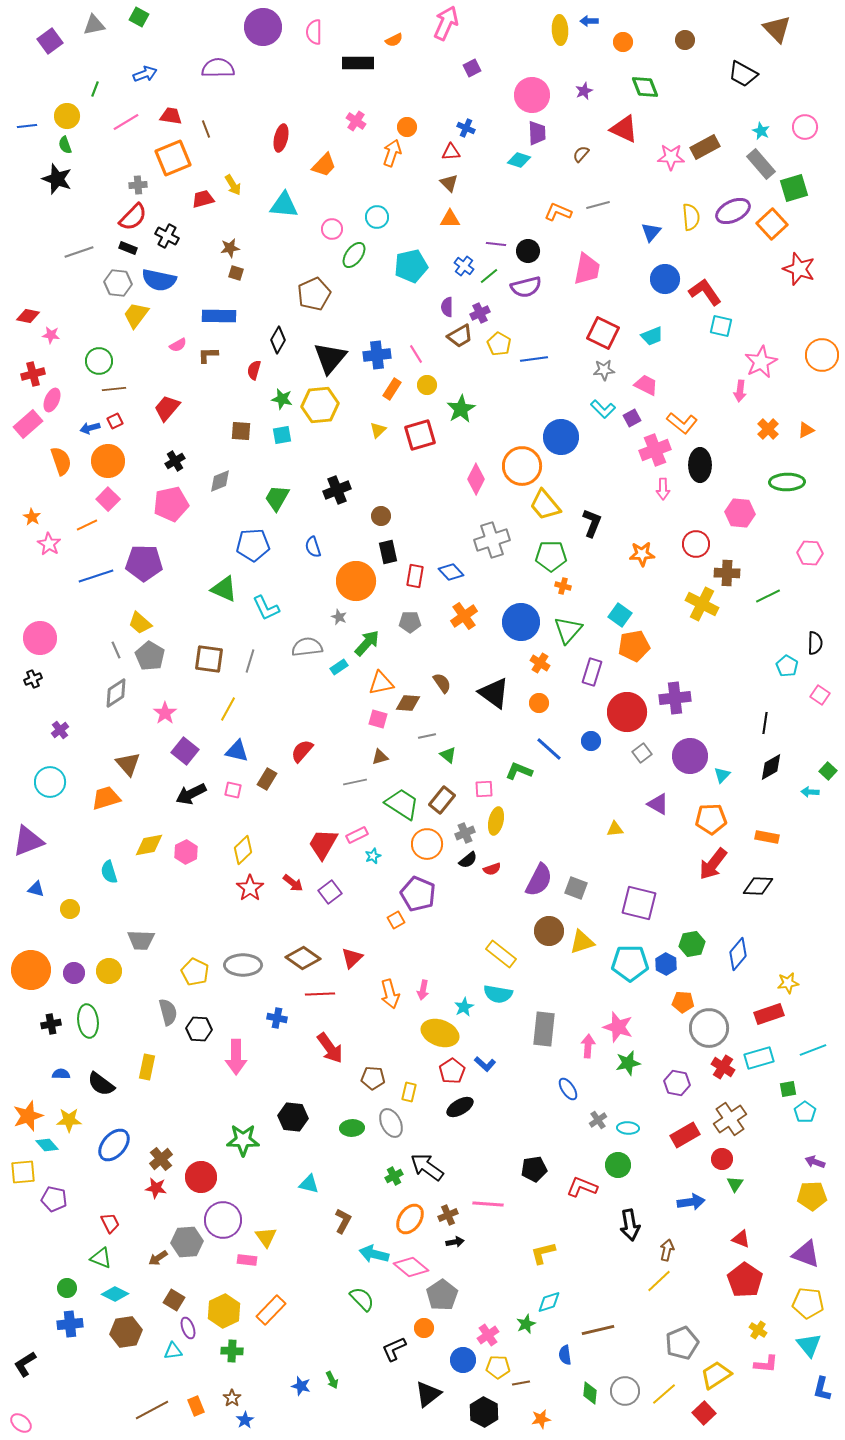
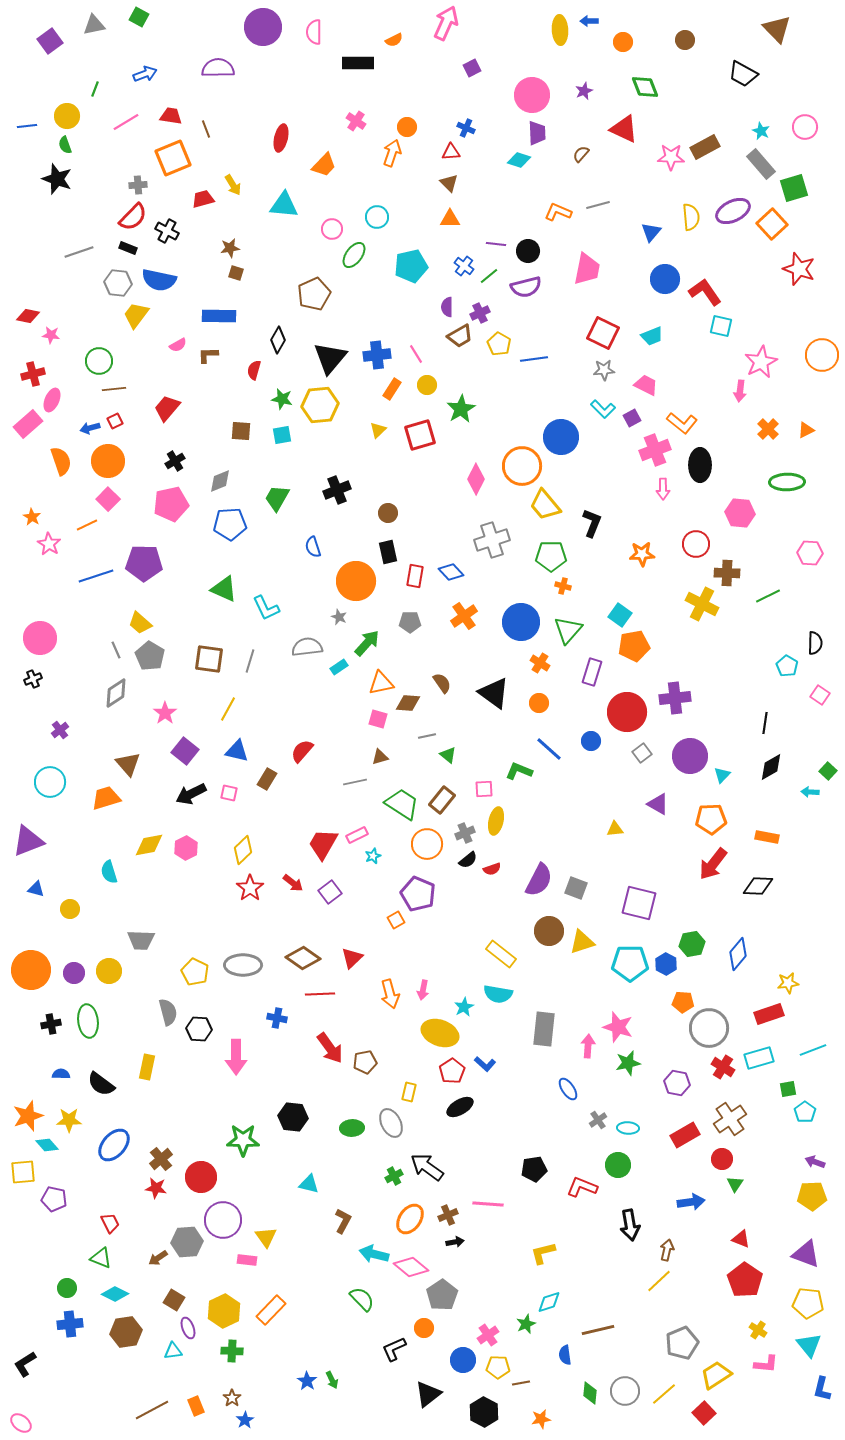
black cross at (167, 236): moved 5 px up
brown circle at (381, 516): moved 7 px right, 3 px up
blue pentagon at (253, 545): moved 23 px left, 21 px up
pink square at (233, 790): moved 4 px left, 3 px down
pink hexagon at (186, 852): moved 4 px up
brown pentagon at (373, 1078): moved 8 px left, 16 px up; rotated 15 degrees counterclockwise
blue star at (301, 1386): moved 6 px right, 5 px up; rotated 18 degrees clockwise
